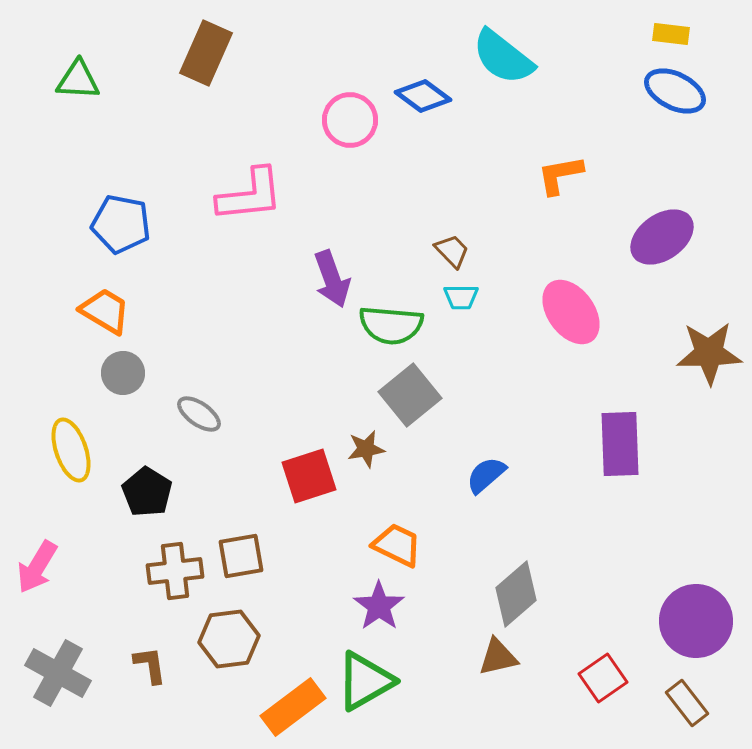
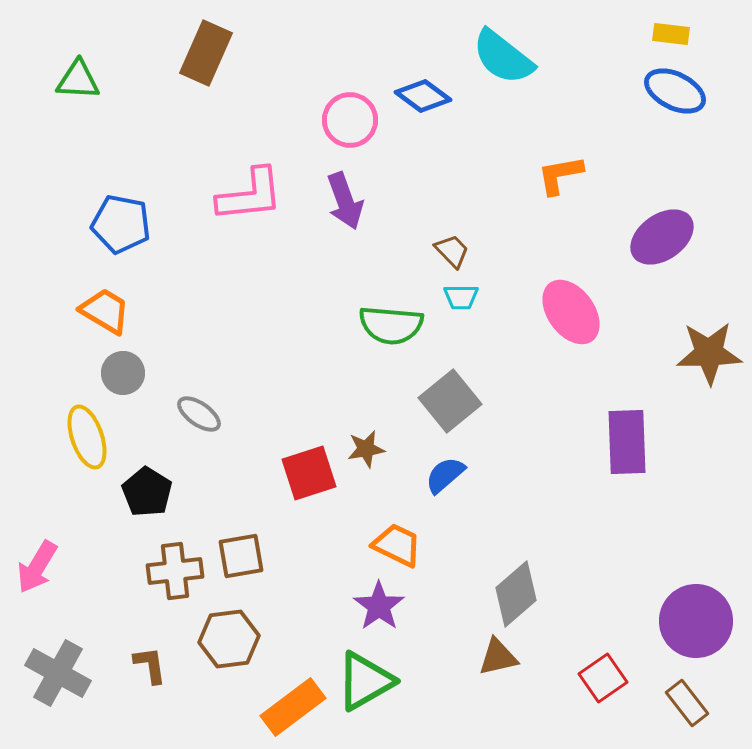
purple arrow at (332, 279): moved 13 px right, 78 px up
gray square at (410, 395): moved 40 px right, 6 px down
purple rectangle at (620, 444): moved 7 px right, 2 px up
yellow ellipse at (71, 450): moved 16 px right, 13 px up
blue semicircle at (486, 475): moved 41 px left
red square at (309, 476): moved 3 px up
